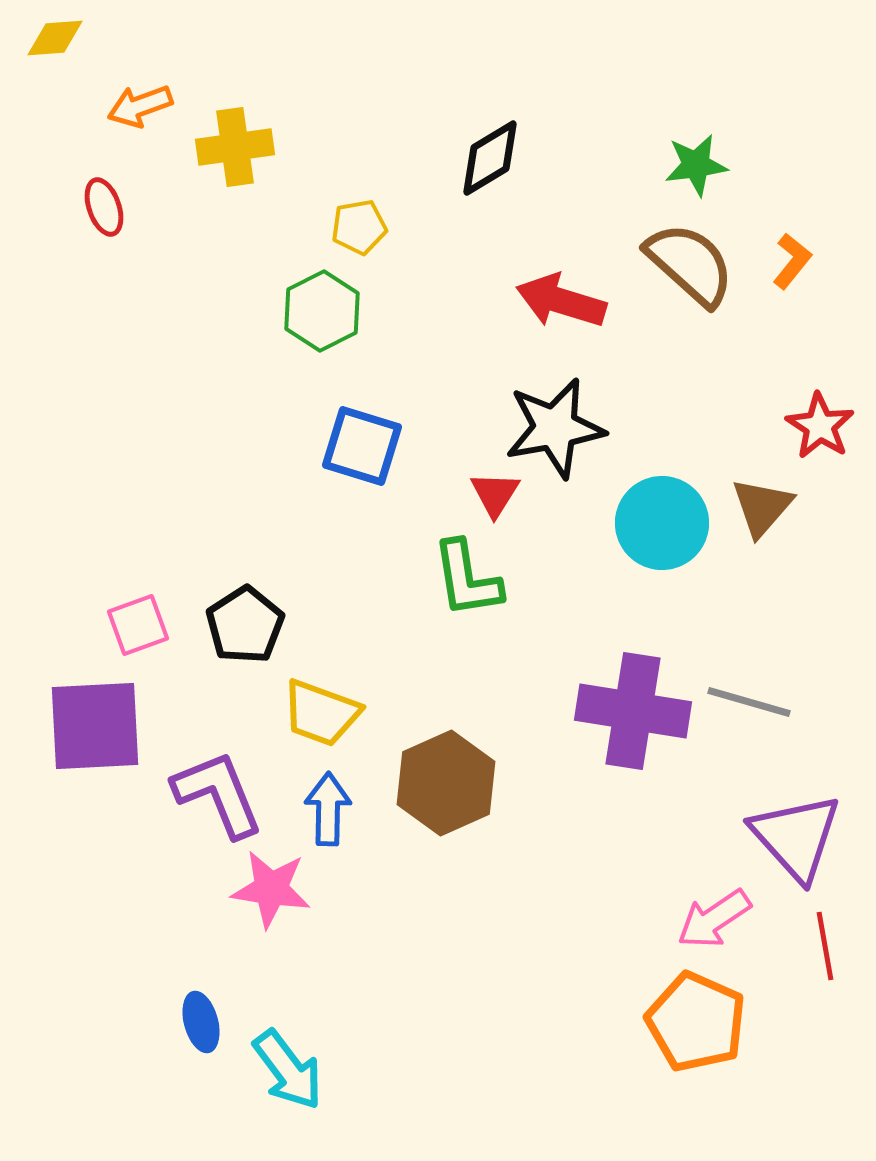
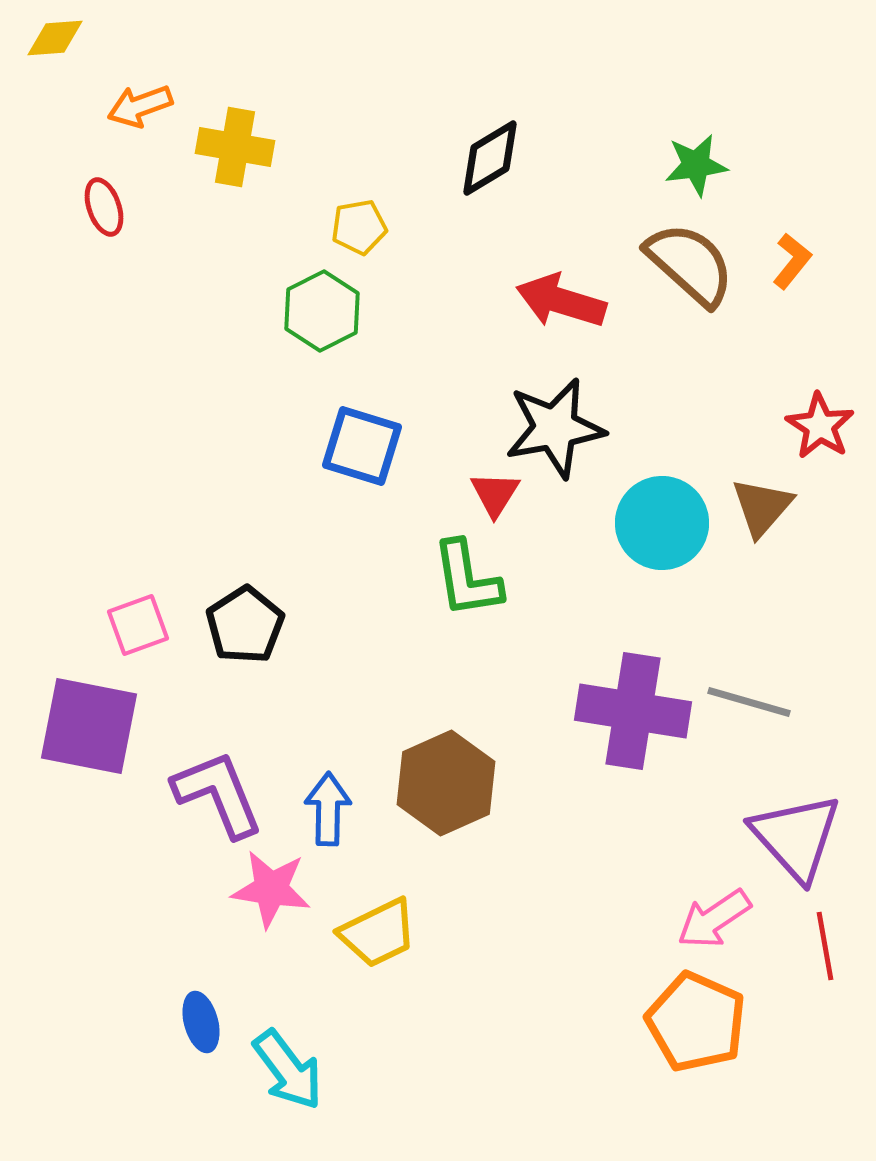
yellow cross: rotated 18 degrees clockwise
yellow trapezoid: moved 57 px right, 220 px down; rotated 46 degrees counterclockwise
purple square: moved 6 px left; rotated 14 degrees clockwise
